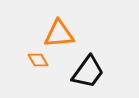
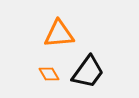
orange diamond: moved 11 px right, 14 px down
